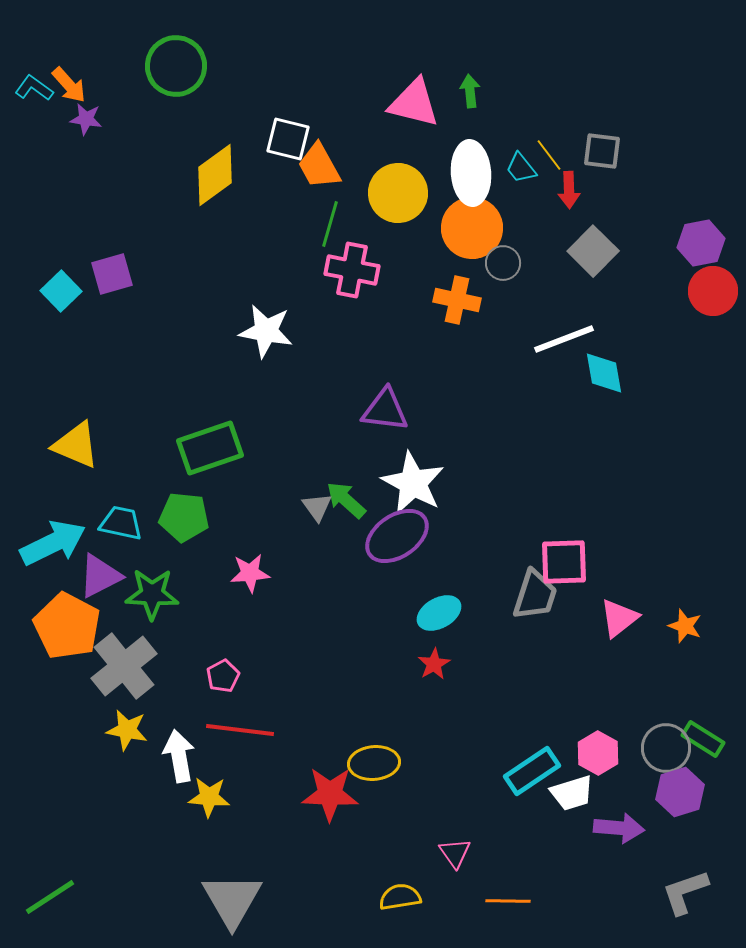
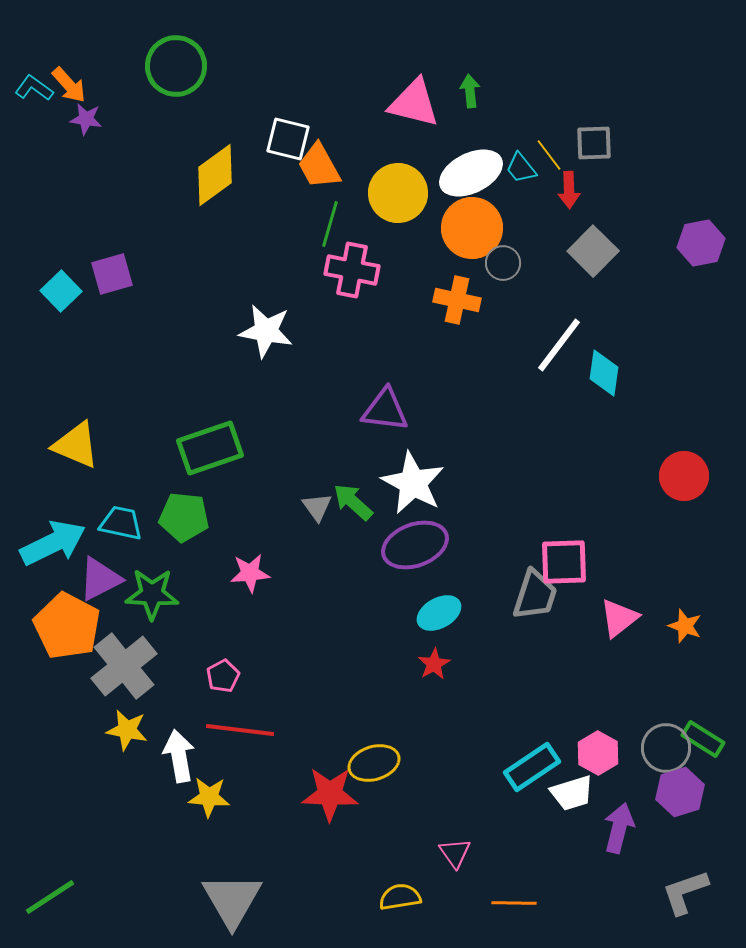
gray square at (602, 151): moved 8 px left, 8 px up; rotated 9 degrees counterclockwise
white ellipse at (471, 173): rotated 68 degrees clockwise
red circle at (713, 291): moved 29 px left, 185 px down
white line at (564, 339): moved 5 px left, 6 px down; rotated 32 degrees counterclockwise
cyan diamond at (604, 373): rotated 18 degrees clockwise
green arrow at (346, 500): moved 7 px right, 2 px down
purple ellipse at (397, 536): moved 18 px right, 9 px down; rotated 14 degrees clockwise
purple triangle at (100, 576): moved 3 px down
yellow ellipse at (374, 763): rotated 12 degrees counterclockwise
cyan rectangle at (532, 771): moved 4 px up
purple arrow at (619, 828): rotated 81 degrees counterclockwise
orange line at (508, 901): moved 6 px right, 2 px down
